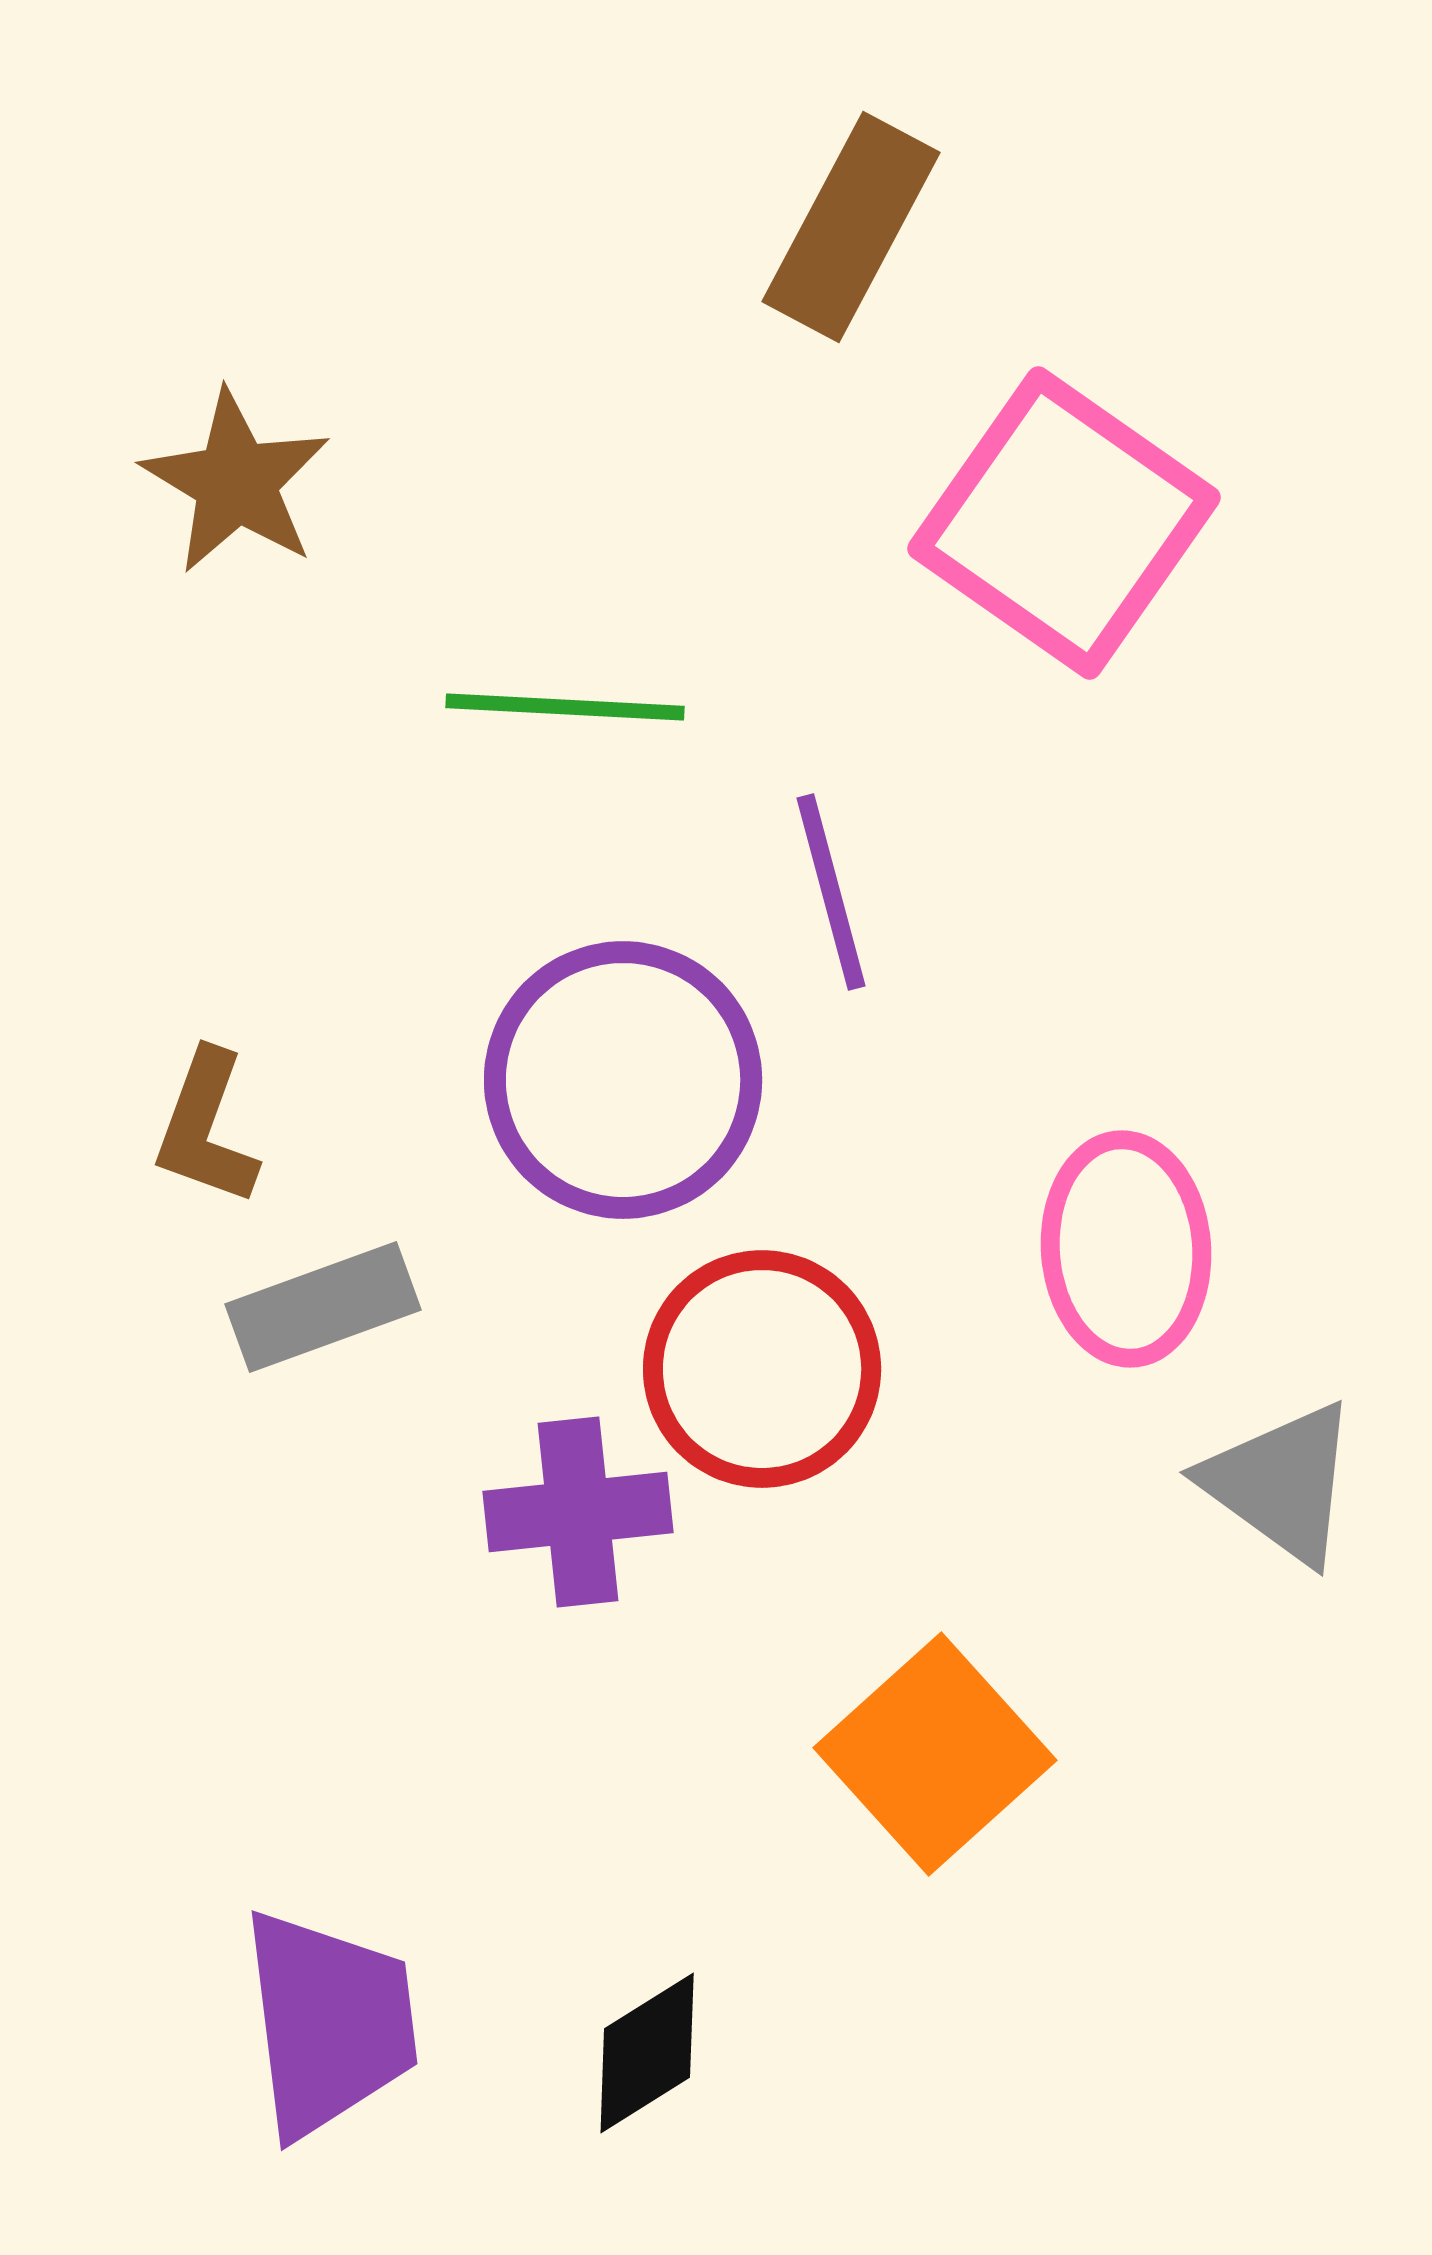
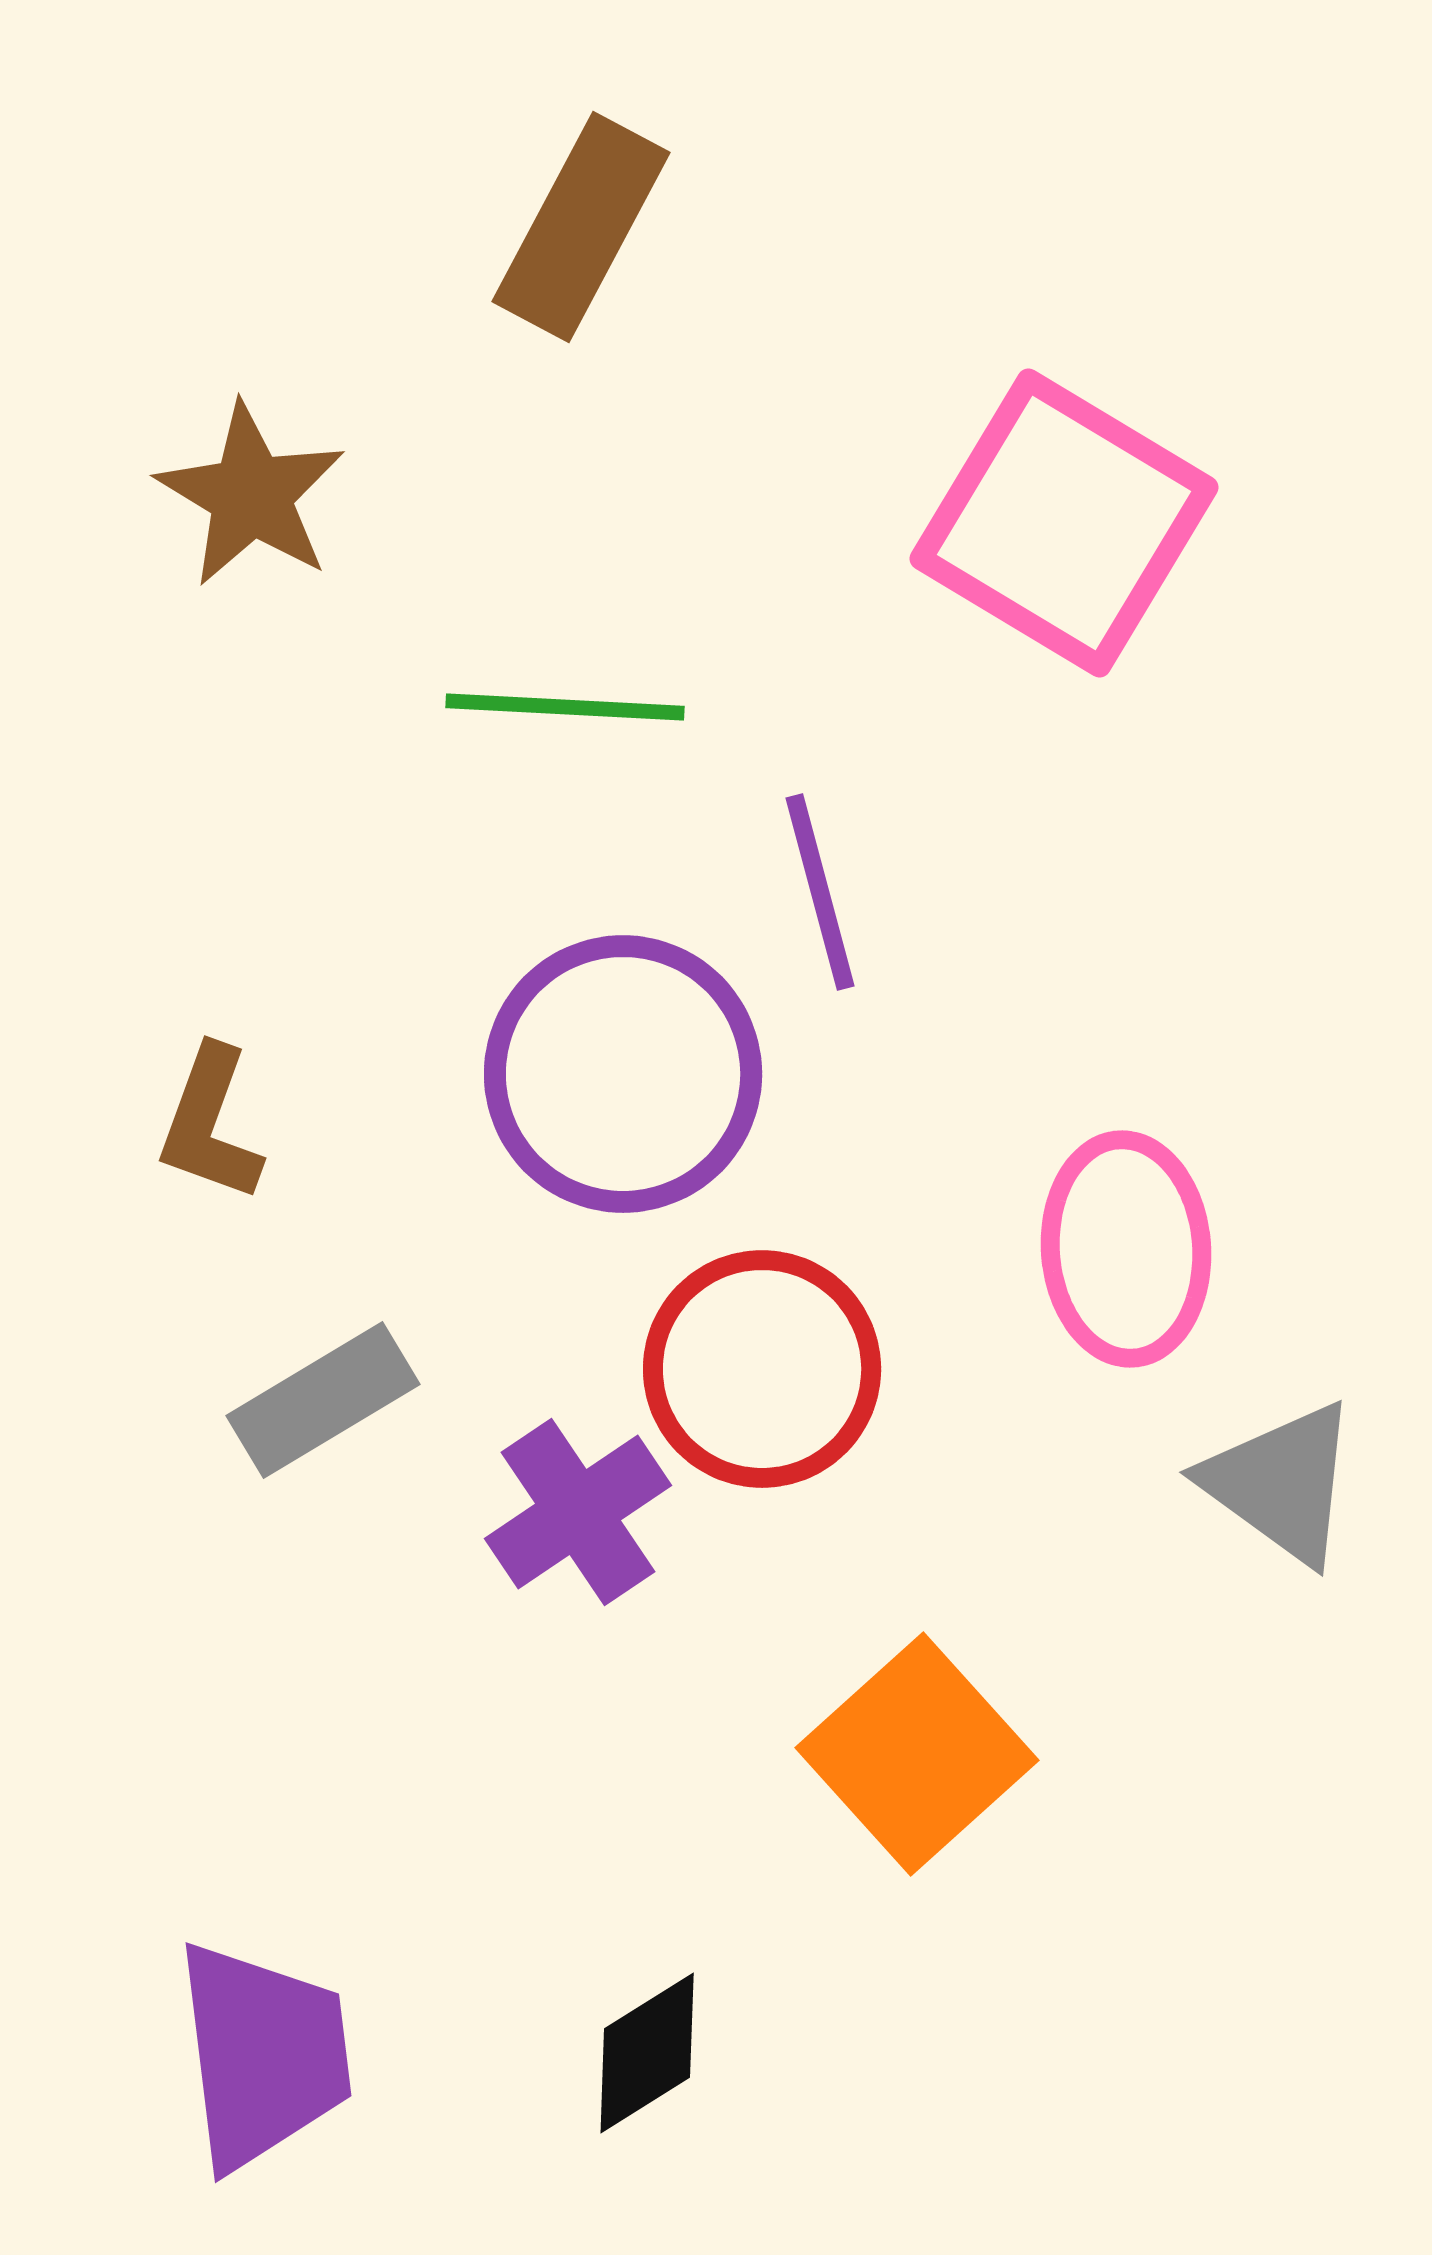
brown rectangle: moved 270 px left
brown star: moved 15 px right, 13 px down
pink square: rotated 4 degrees counterclockwise
purple line: moved 11 px left
purple circle: moved 6 px up
brown L-shape: moved 4 px right, 4 px up
gray rectangle: moved 93 px down; rotated 11 degrees counterclockwise
purple cross: rotated 28 degrees counterclockwise
orange square: moved 18 px left
purple trapezoid: moved 66 px left, 32 px down
